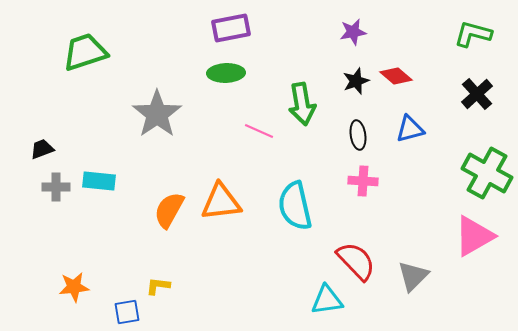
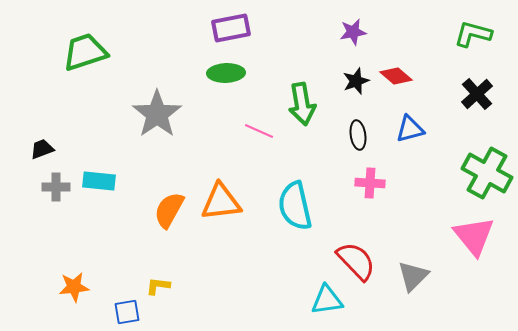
pink cross: moved 7 px right, 2 px down
pink triangle: rotated 39 degrees counterclockwise
